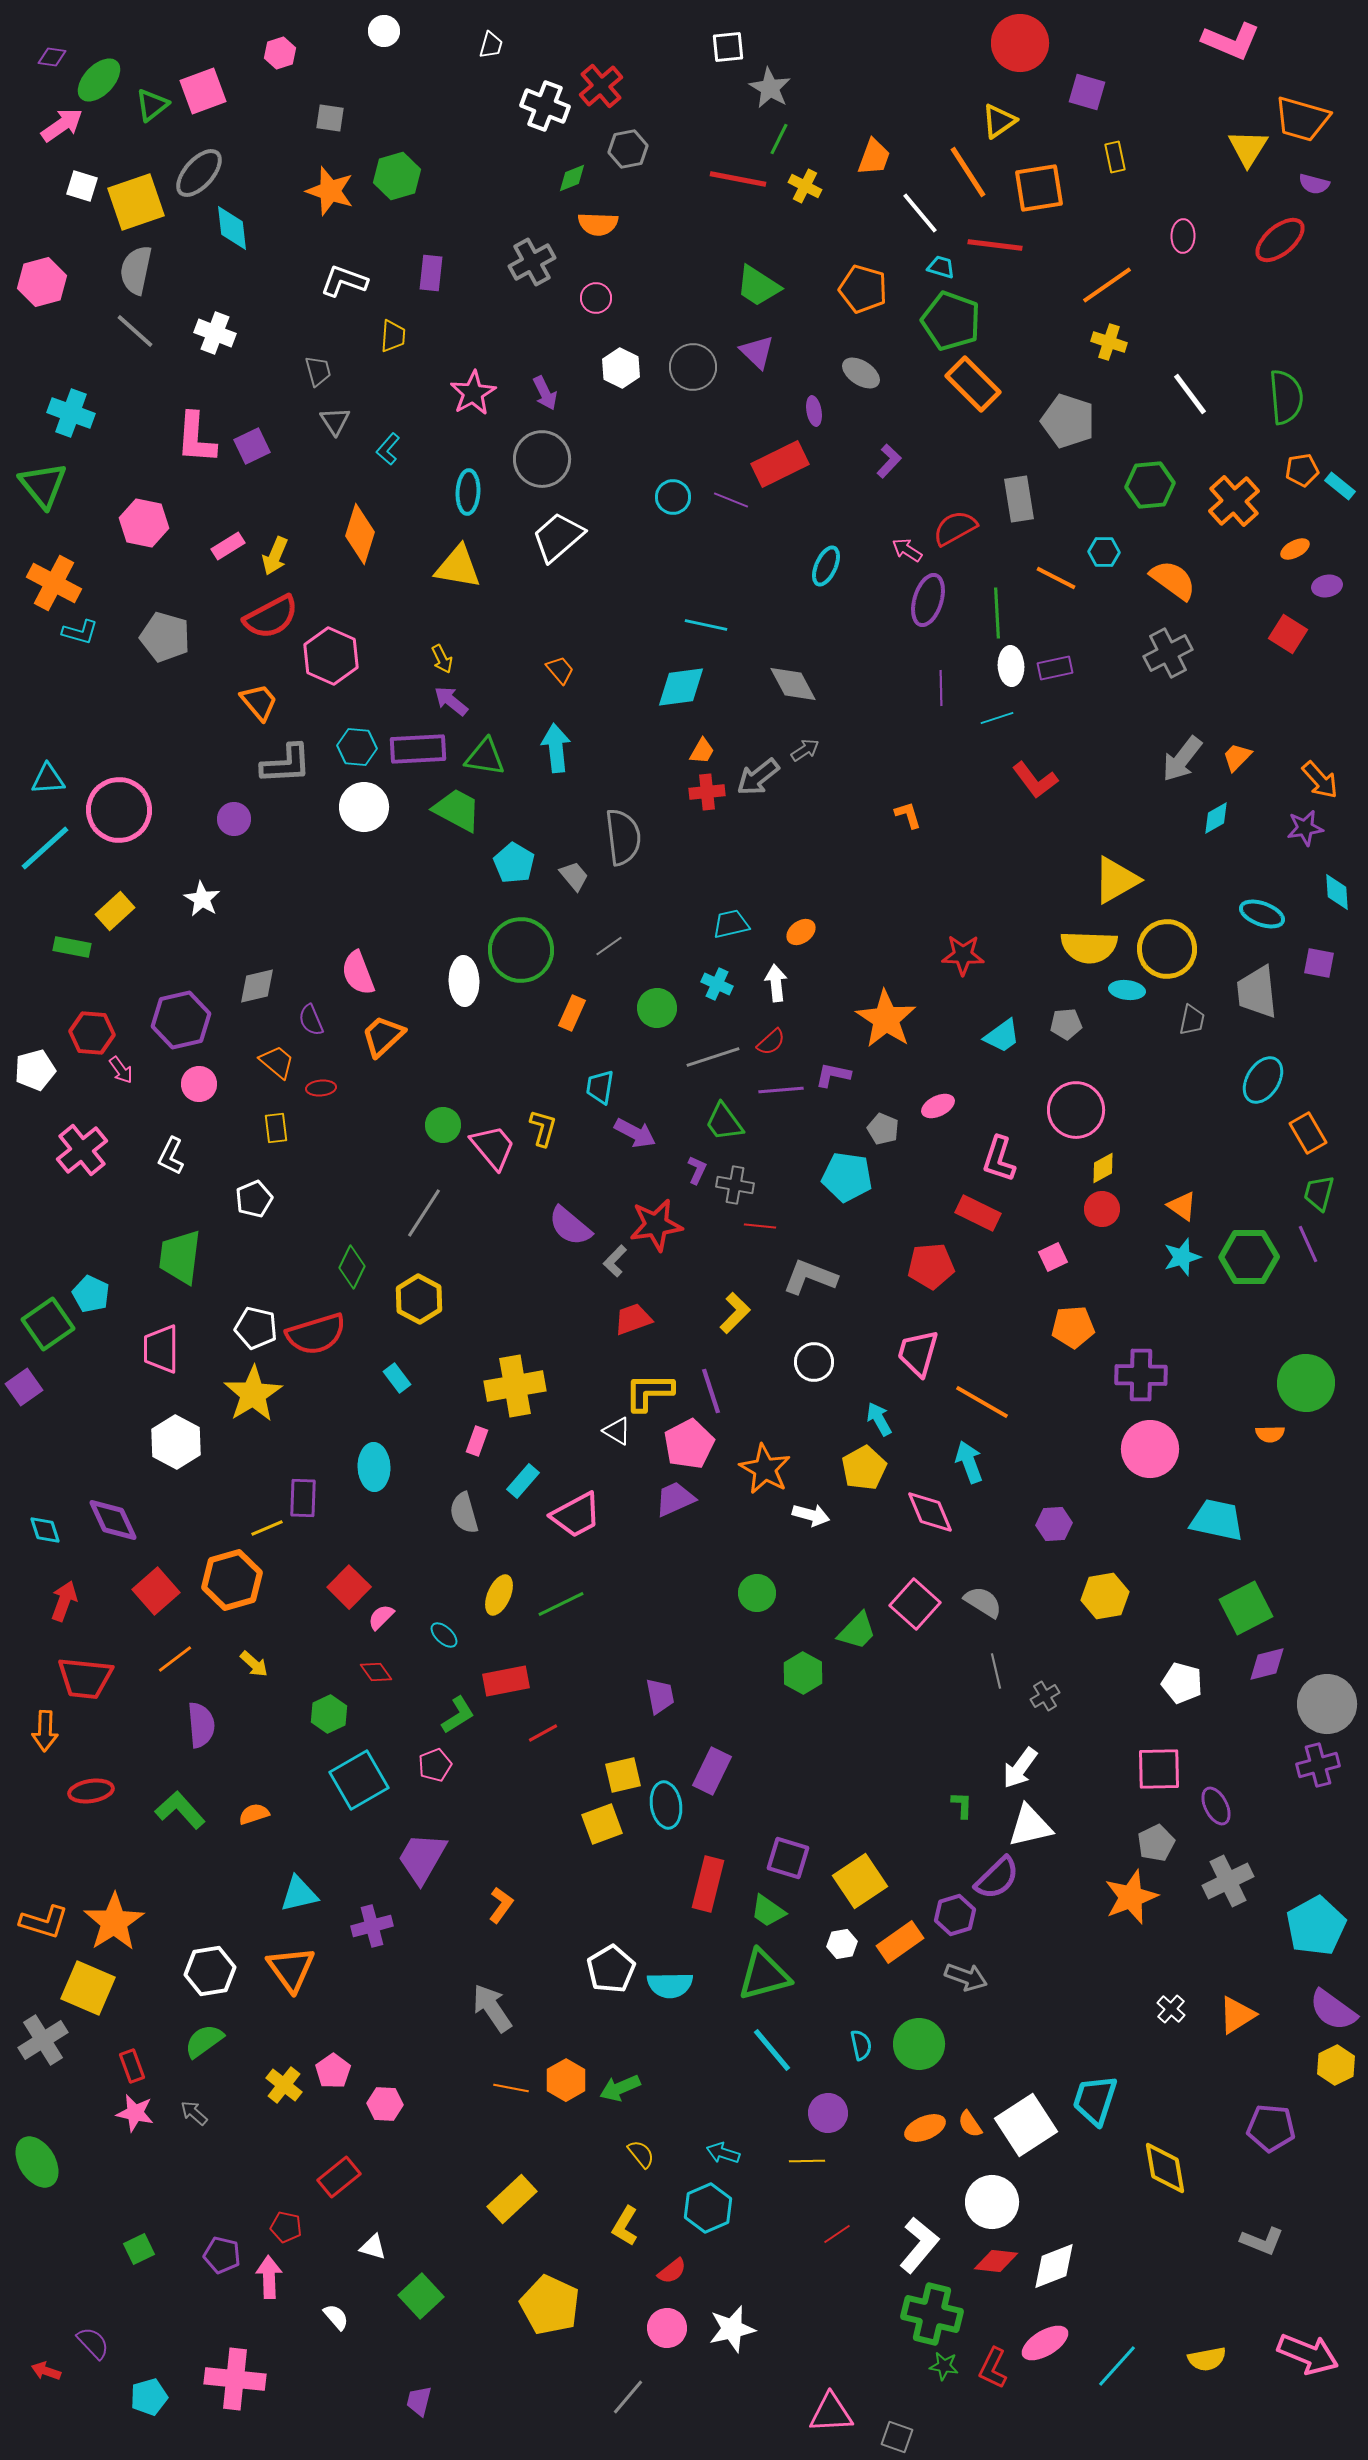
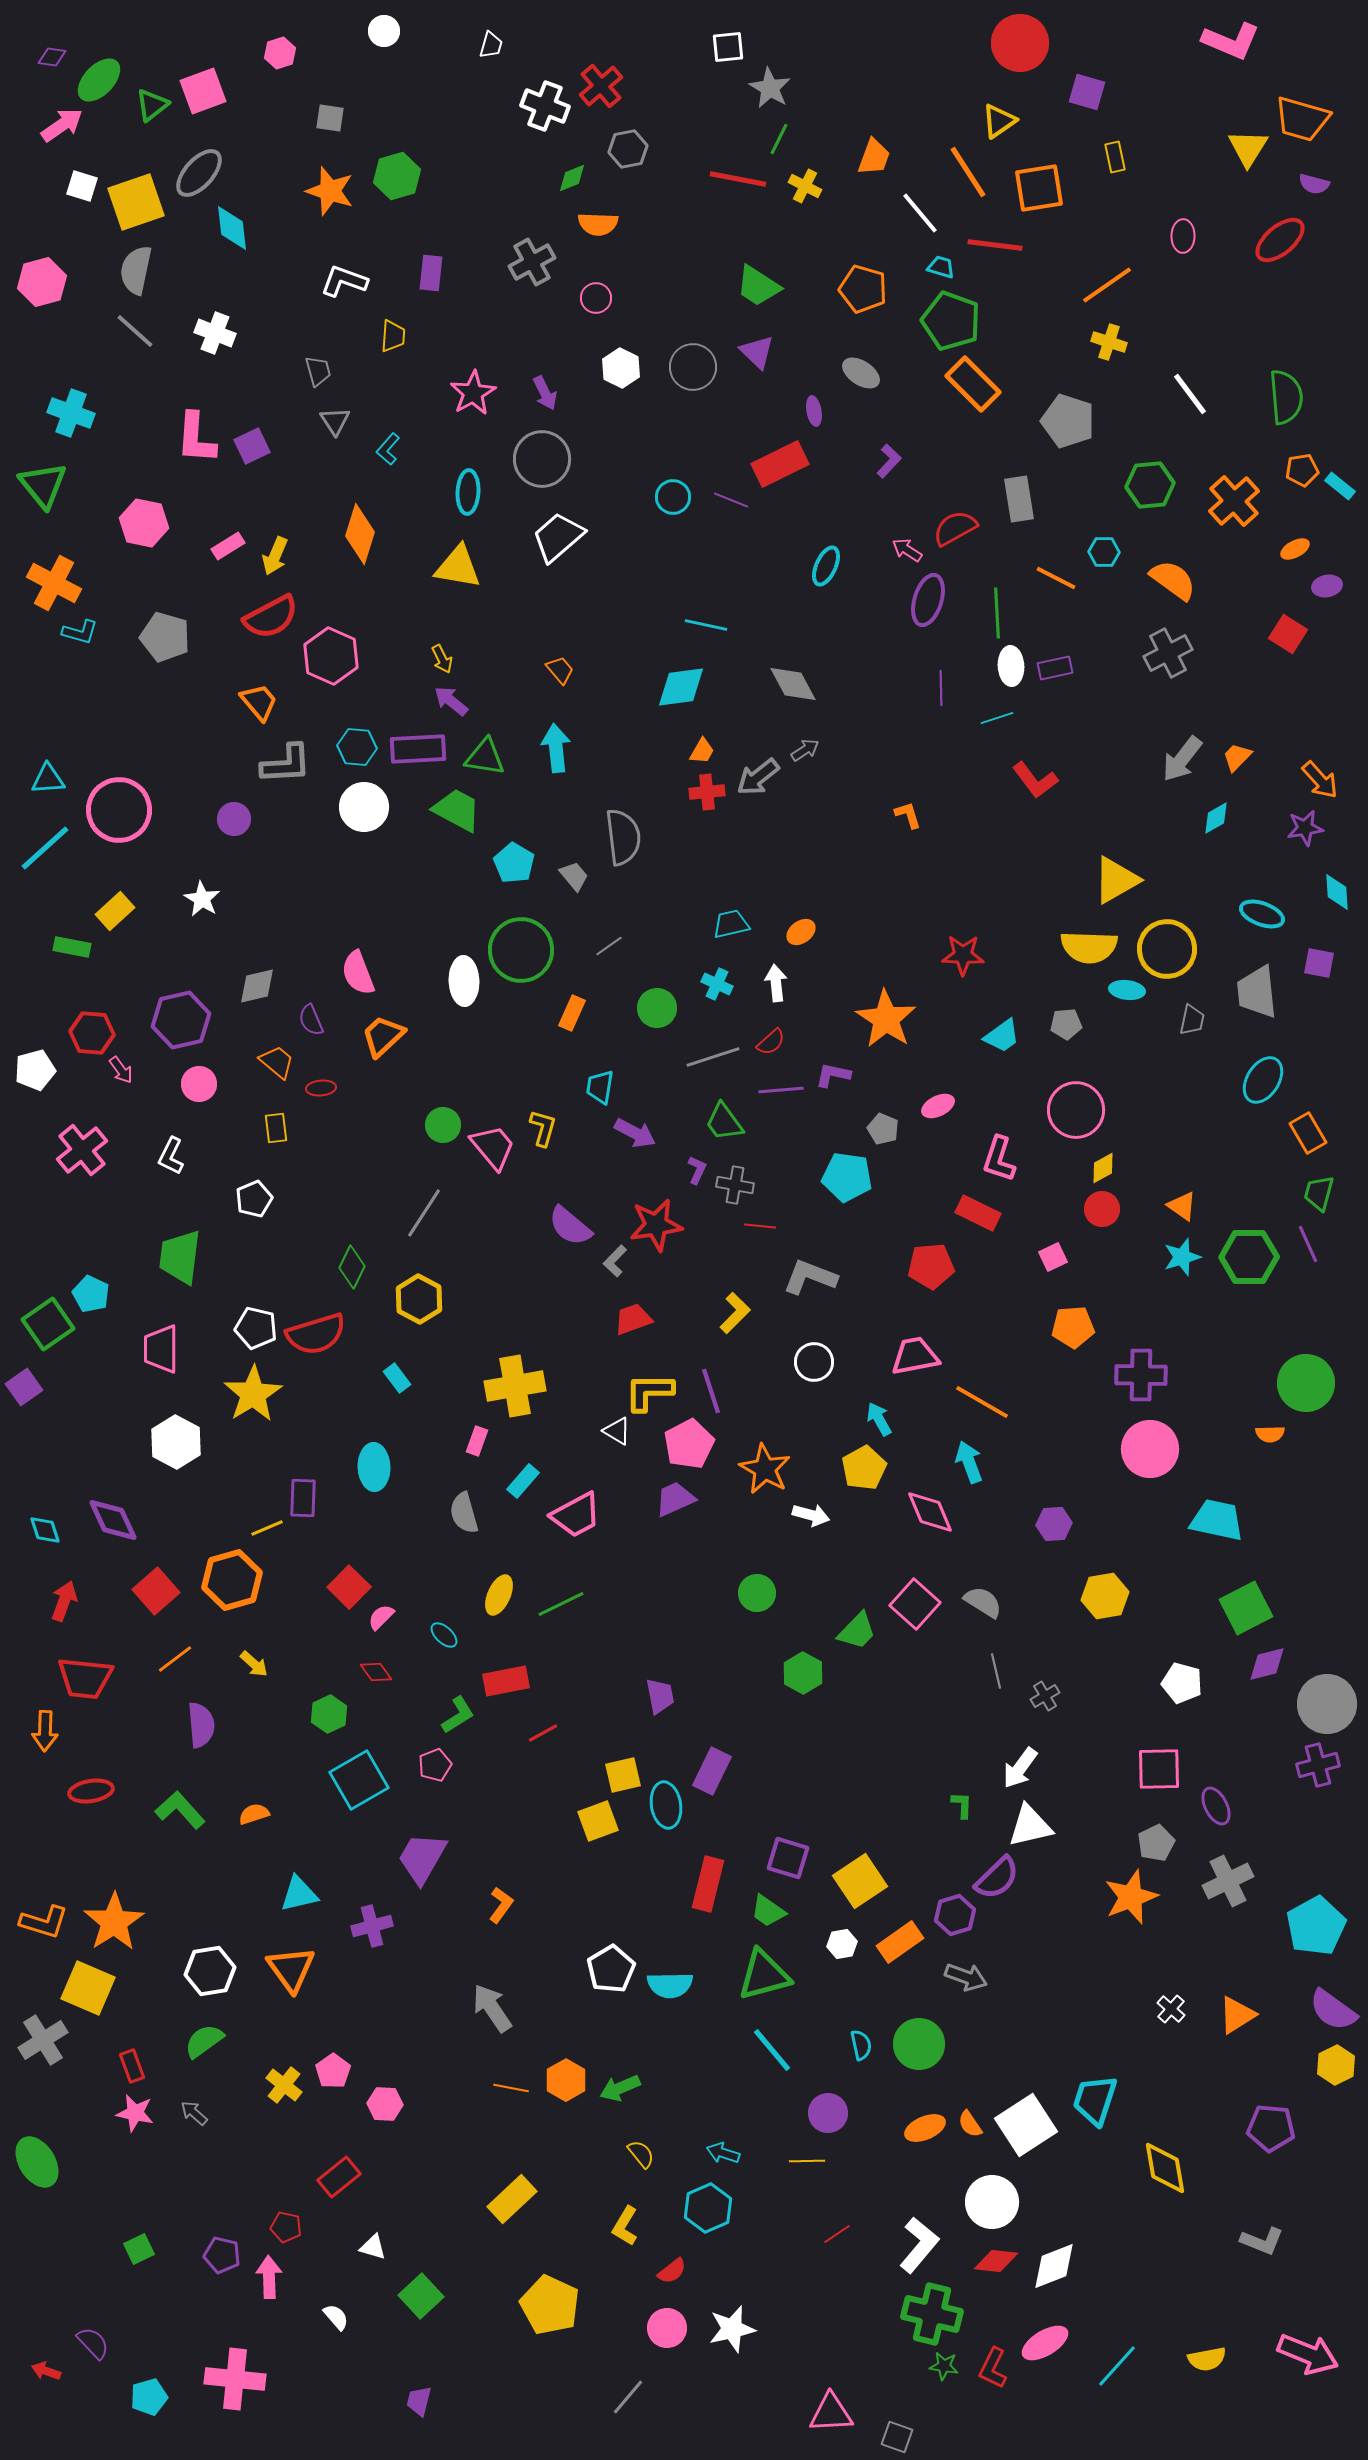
pink trapezoid at (918, 1353): moved 3 px left, 3 px down; rotated 63 degrees clockwise
yellow square at (602, 1824): moved 4 px left, 3 px up
